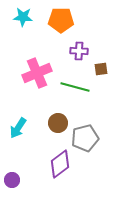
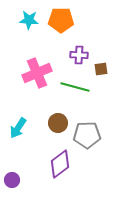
cyan star: moved 6 px right, 3 px down
purple cross: moved 4 px down
gray pentagon: moved 2 px right, 3 px up; rotated 12 degrees clockwise
